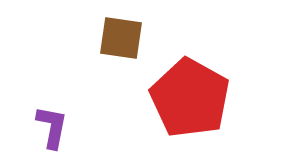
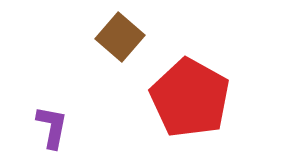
brown square: moved 1 px left, 1 px up; rotated 33 degrees clockwise
